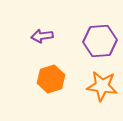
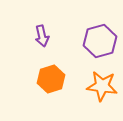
purple arrow: rotated 95 degrees counterclockwise
purple hexagon: rotated 12 degrees counterclockwise
